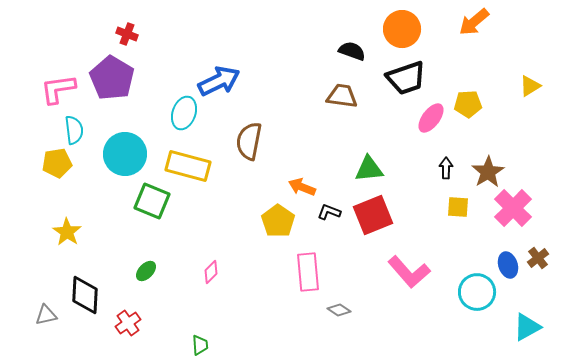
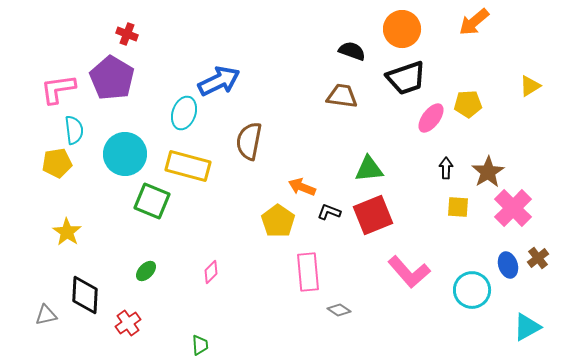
cyan circle at (477, 292): moved 5 px left, 2 px up
